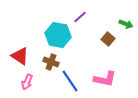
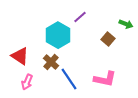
cyan hexagon: rotated 20 degrees clockwise
brown cross: rotated 21 degrees clockwise
blue line: moved 1 px left, 2 px up
